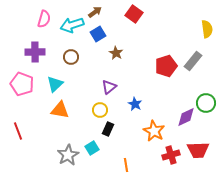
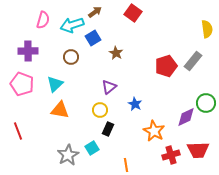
red square: moved 1 px left, 1 px up
pink semicircle: moved 1 px left, 1 px down
blue square: moved 5 px left, 4 px down
purple cross: moved 7 px left, 1 px up
